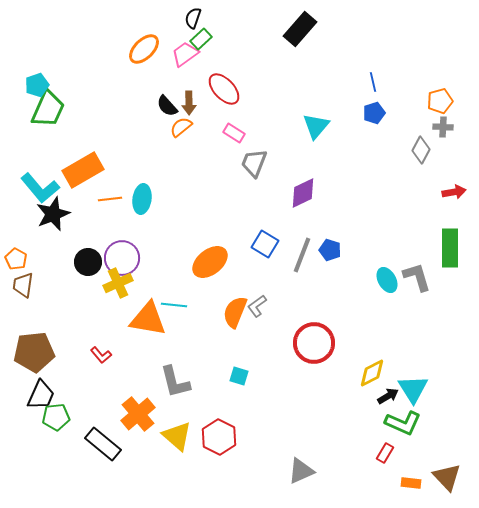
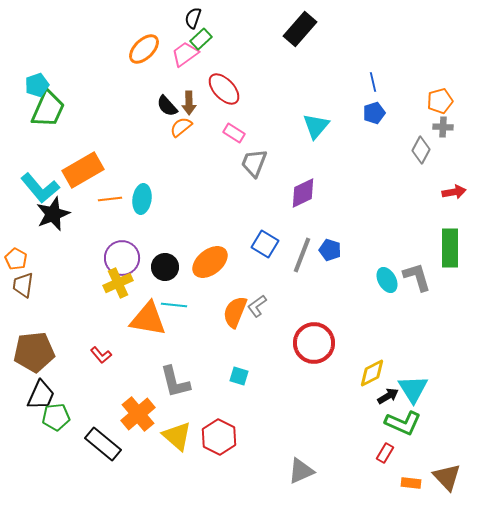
black circle at (88, 262): moved 77 px right, 5 px down
